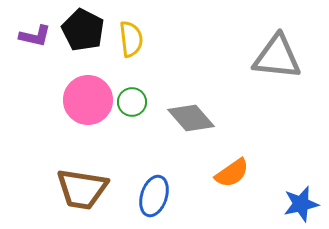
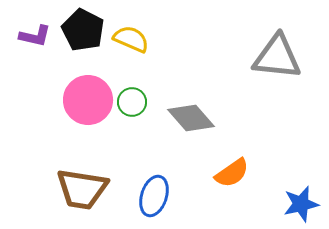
yellow semicircle: rotated 60 degrees counterclockwise
